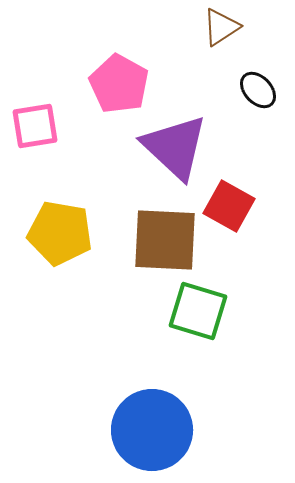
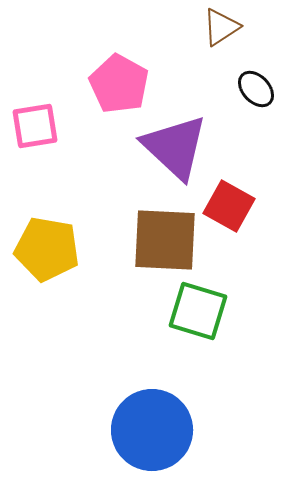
black ellipse: moved 2 px left, 1 px up
yellow pentagon: moved 13 px left, 16 px down
